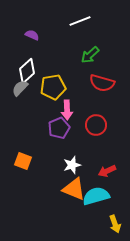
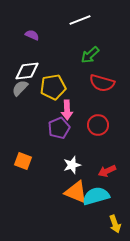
white line: moved 1 px up
white diamond: rotated 35 degrees clockwise
red circle: moved 2 px right
orange triangle: moved 2 px right, 3 px down
